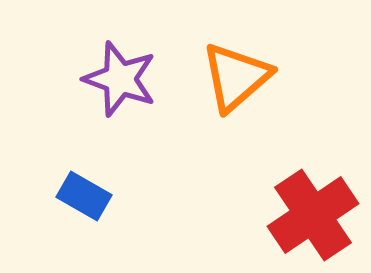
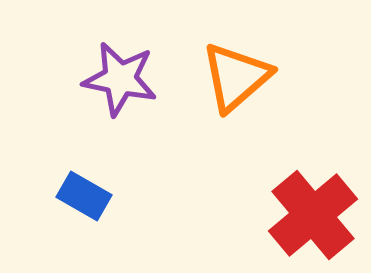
purple star: rotated 8 degrees counterclockwise
red cross: rotated 6 degrees counterclockwise
